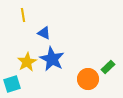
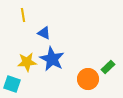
yellow star: rotated 24 degrees clockwise
cyan square: rotated 36 degrees clockwise
